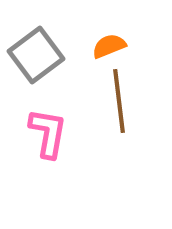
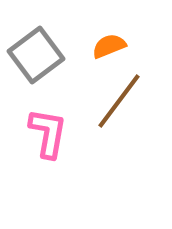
brown line: rotated 44 degrees clockwise
